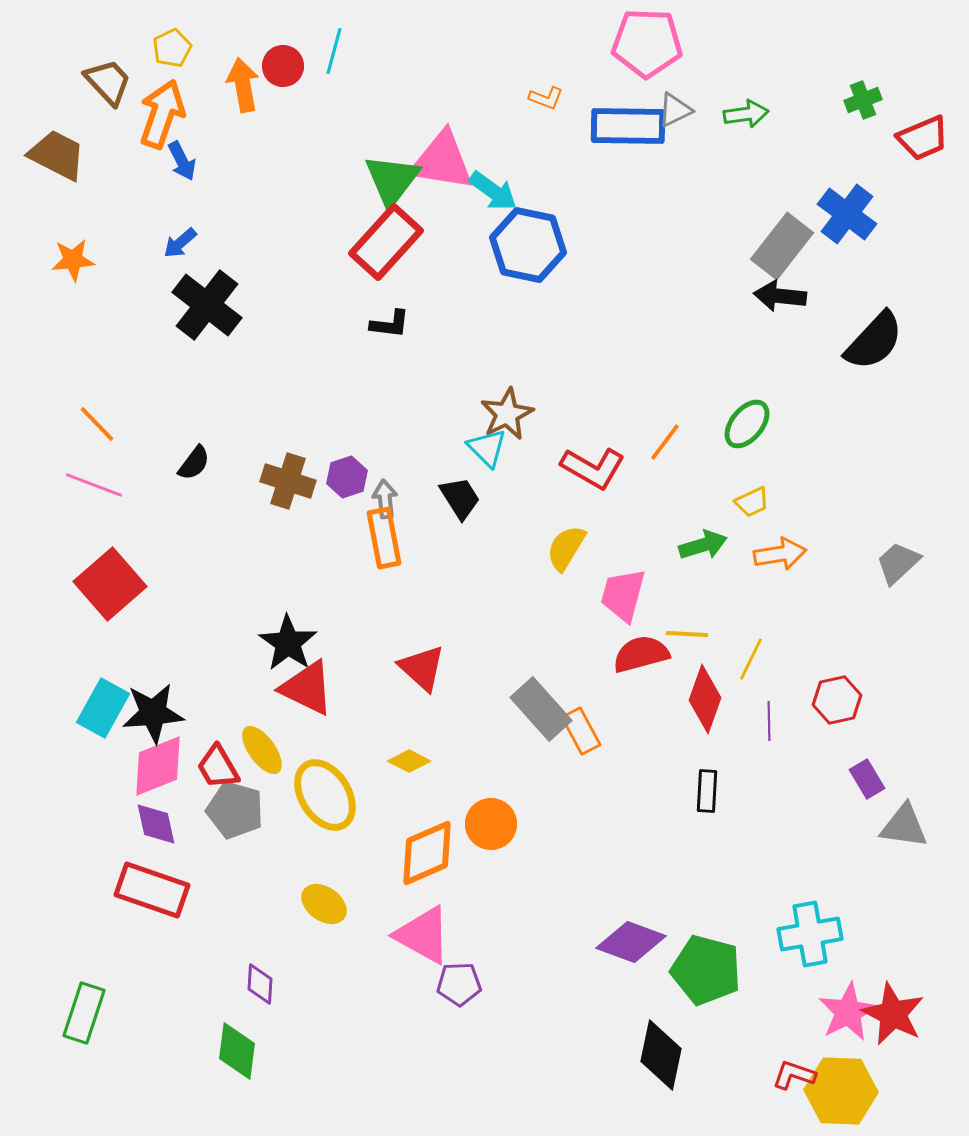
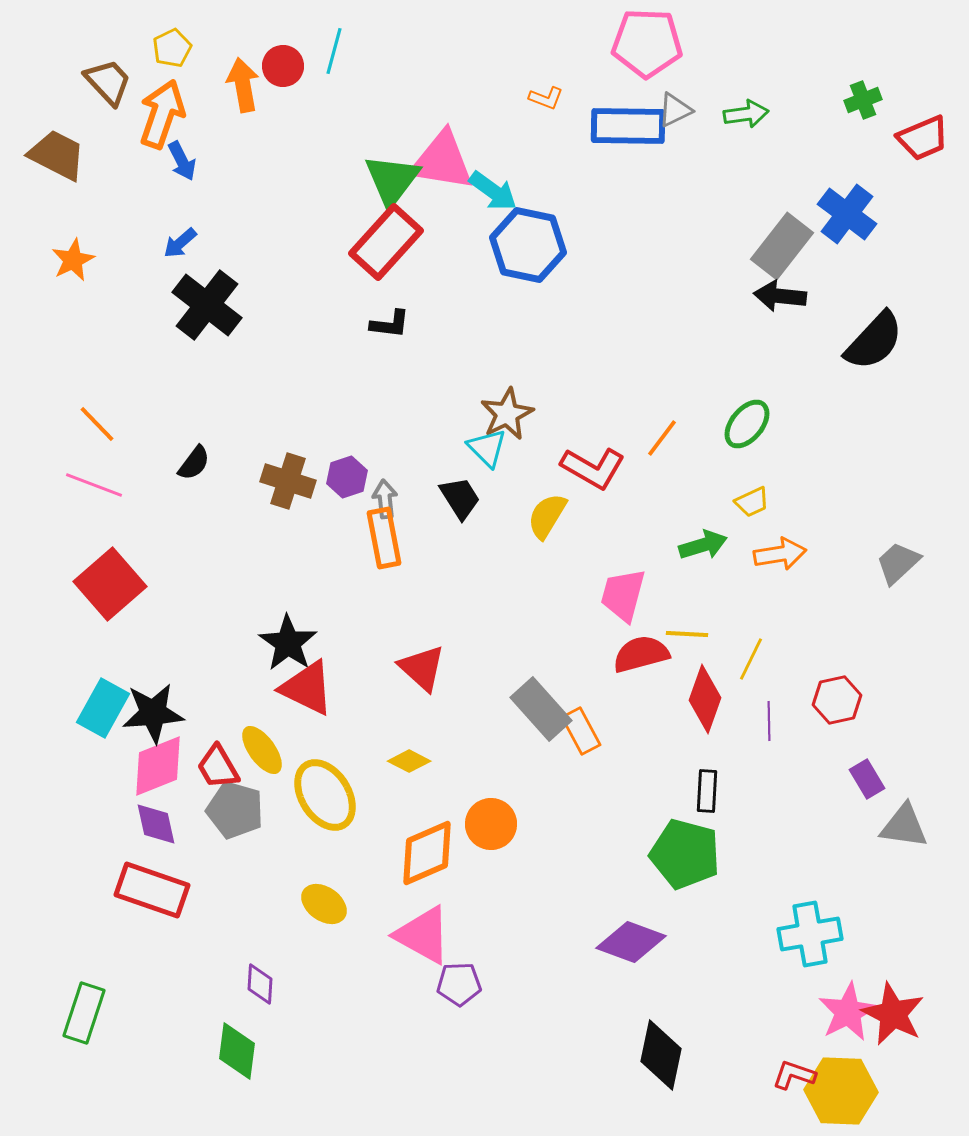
orange star at (73, 260): rotated 21 degrees counterclockwise
orange line at (665, 442): moved 3 px left, 4 px up
yellow semicircle at (566, 548): moved 19 px left, 32 px up
green pentagon at (706, 970): moved 21 px left, 116 px up
